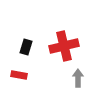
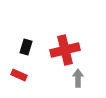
red cross: moved 1 px right, 4 px down
red rectangle: rotated 14 degrees clockwise
